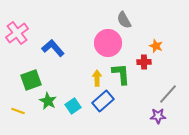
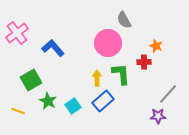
green square: rotated 10 degrees counterclockwise
